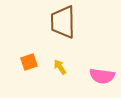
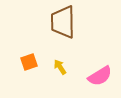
pink semicircle: moved 2 px left; rotated 40 degrees counterclockwise
